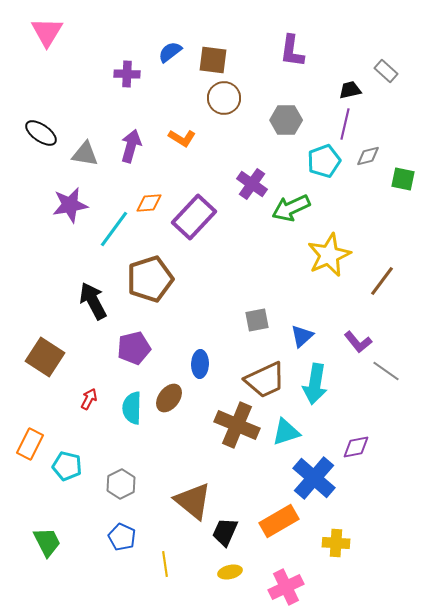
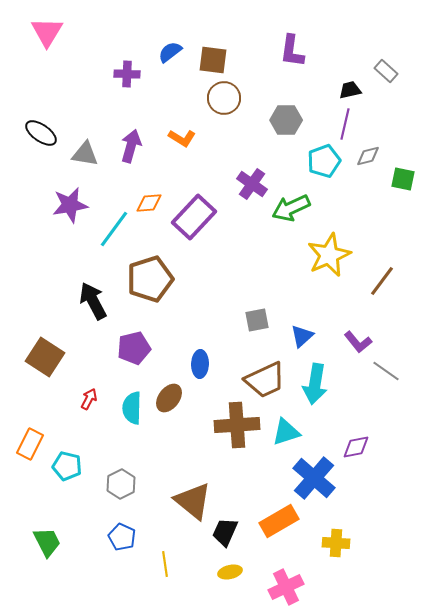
brown cross at (237, 425): rotated 27 degrees counterclockwise
